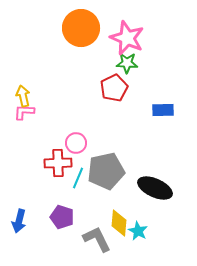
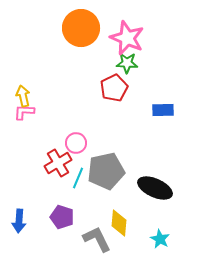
red cross: rotated 28 degrees counterclockwise
blue arrow: rotated 10 degrees counterclockwise
cyan star: moved 22 px right, 8 px down
